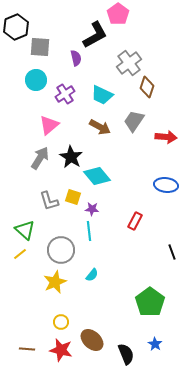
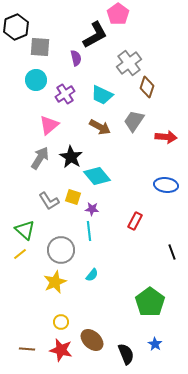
gray L-shape: rotated 15 degrees counterclockwise
